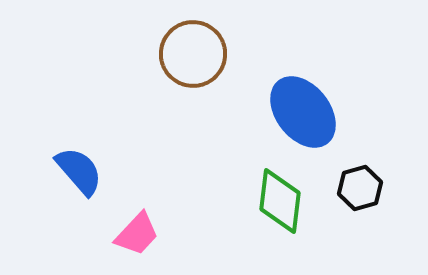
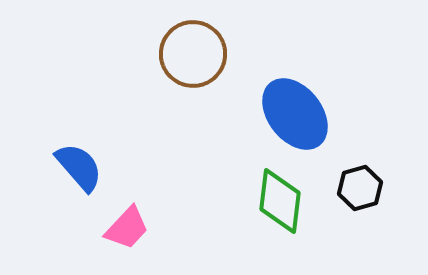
blue ellipse: moved 8 px left, 2 px down
blue semicircle: moved 4 px up
pink trapezoid: moved 10 px left, 6 px up
